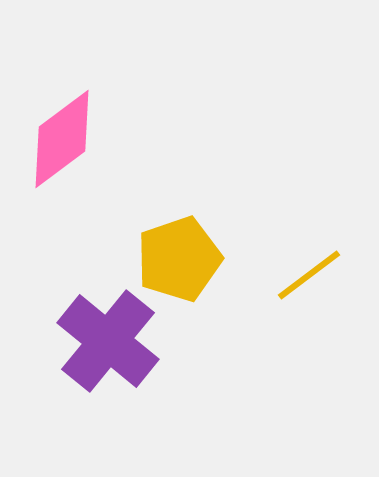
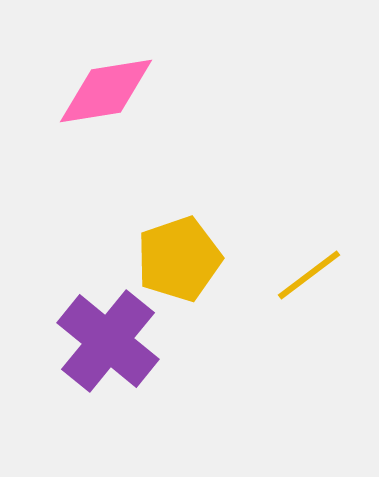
pink diamond: moved 44 px right, 48 px up; rotated 28 degrees clockwise
